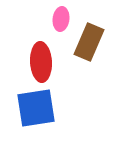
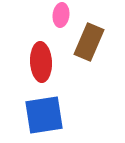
pink ellipse: moved 4 px up
blue square: moved 8 px right, 7 px down
